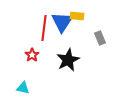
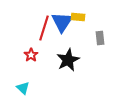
yellow rectangle: moved 1 px right, 1 px down
red line: rotated 10 degrees clockwise
gray rectangle: rotated 16 degrees clockwise
red star: moved 1 px left
cyan triangle: rotated 32 degrees clockwise
